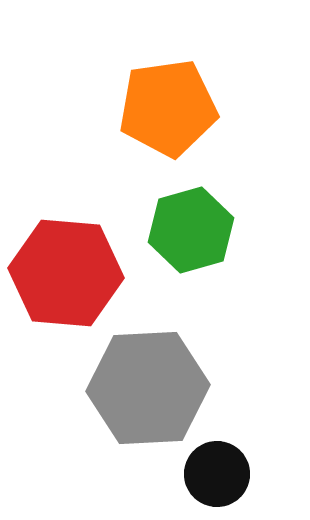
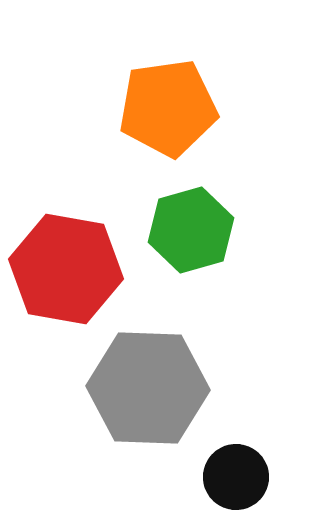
red hexagon: moved 4 px up; rotated 5 degrees clockwise
gray hexagon: rotated 5 degrees clockwise
black circle: moved 19 px right, 3 px down
